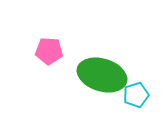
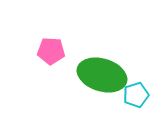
pink pentagon: moved 2 px right
